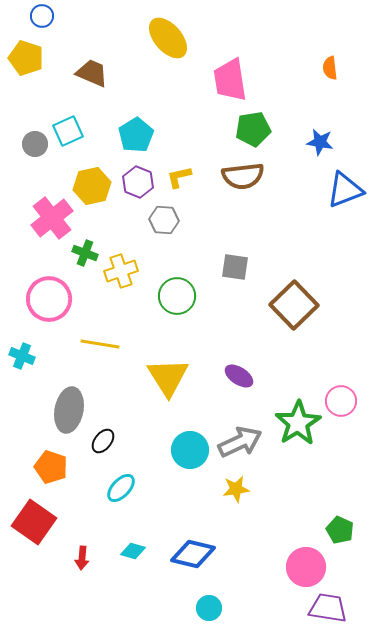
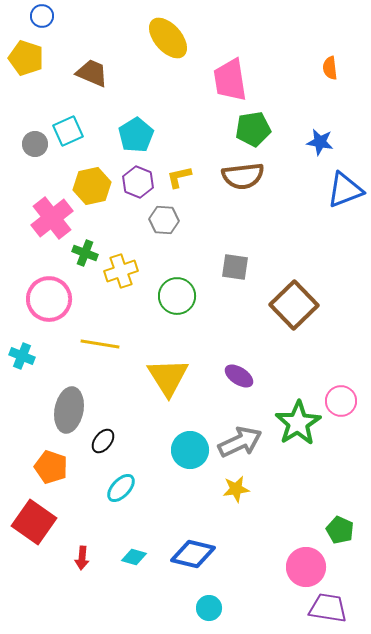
cyan diamond at (133, 551): moved 1 px right, 6 px down
